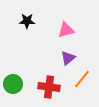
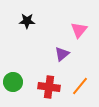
pink triangle: moved 13 px right; rotated 36 degrees counterclockwise
purple triangle: moved 6 px left, 4 px up
orange line: moved 2 px left, 7 px down
green circle: moved 2 px up
